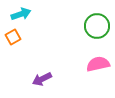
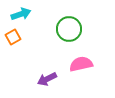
green circle: moved 28 px left, 3 px down
pink semicircle: moved 17 px left
purple arrow: moved 5 px right
